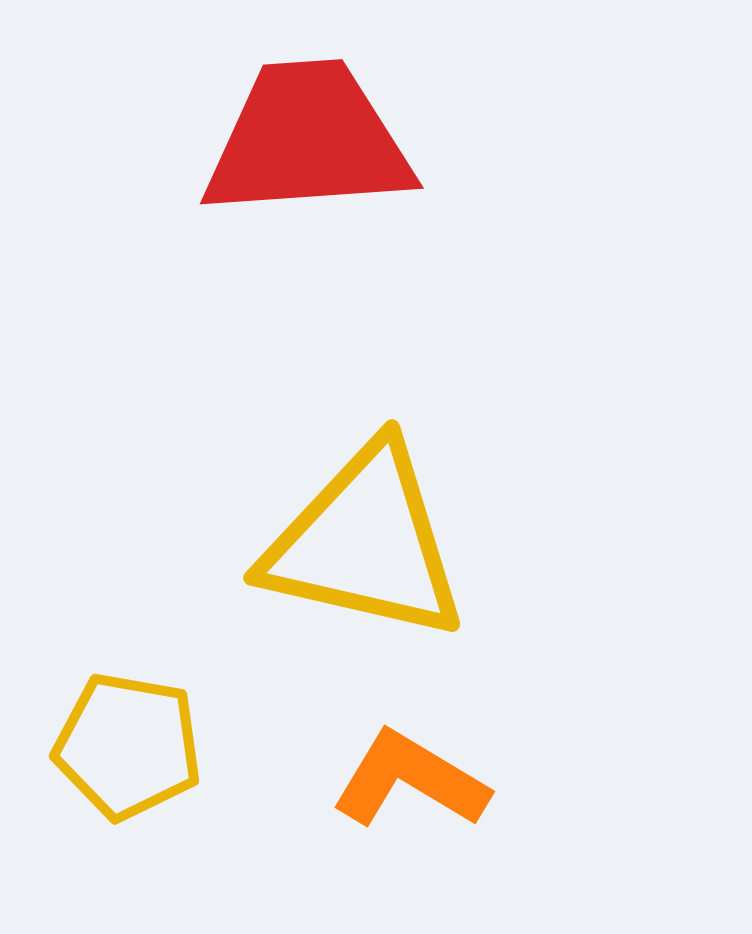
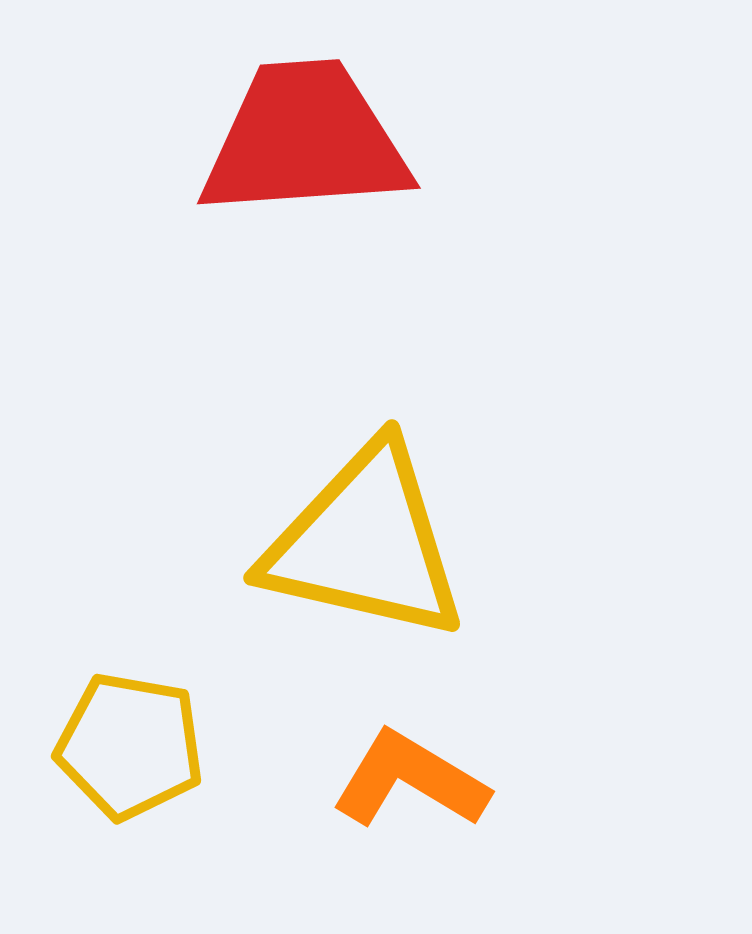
red trapezoid: moved 3 px left
yellow pentagon: moved 2 px right
